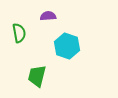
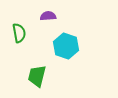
cyan hexagon: moved 1 px left
